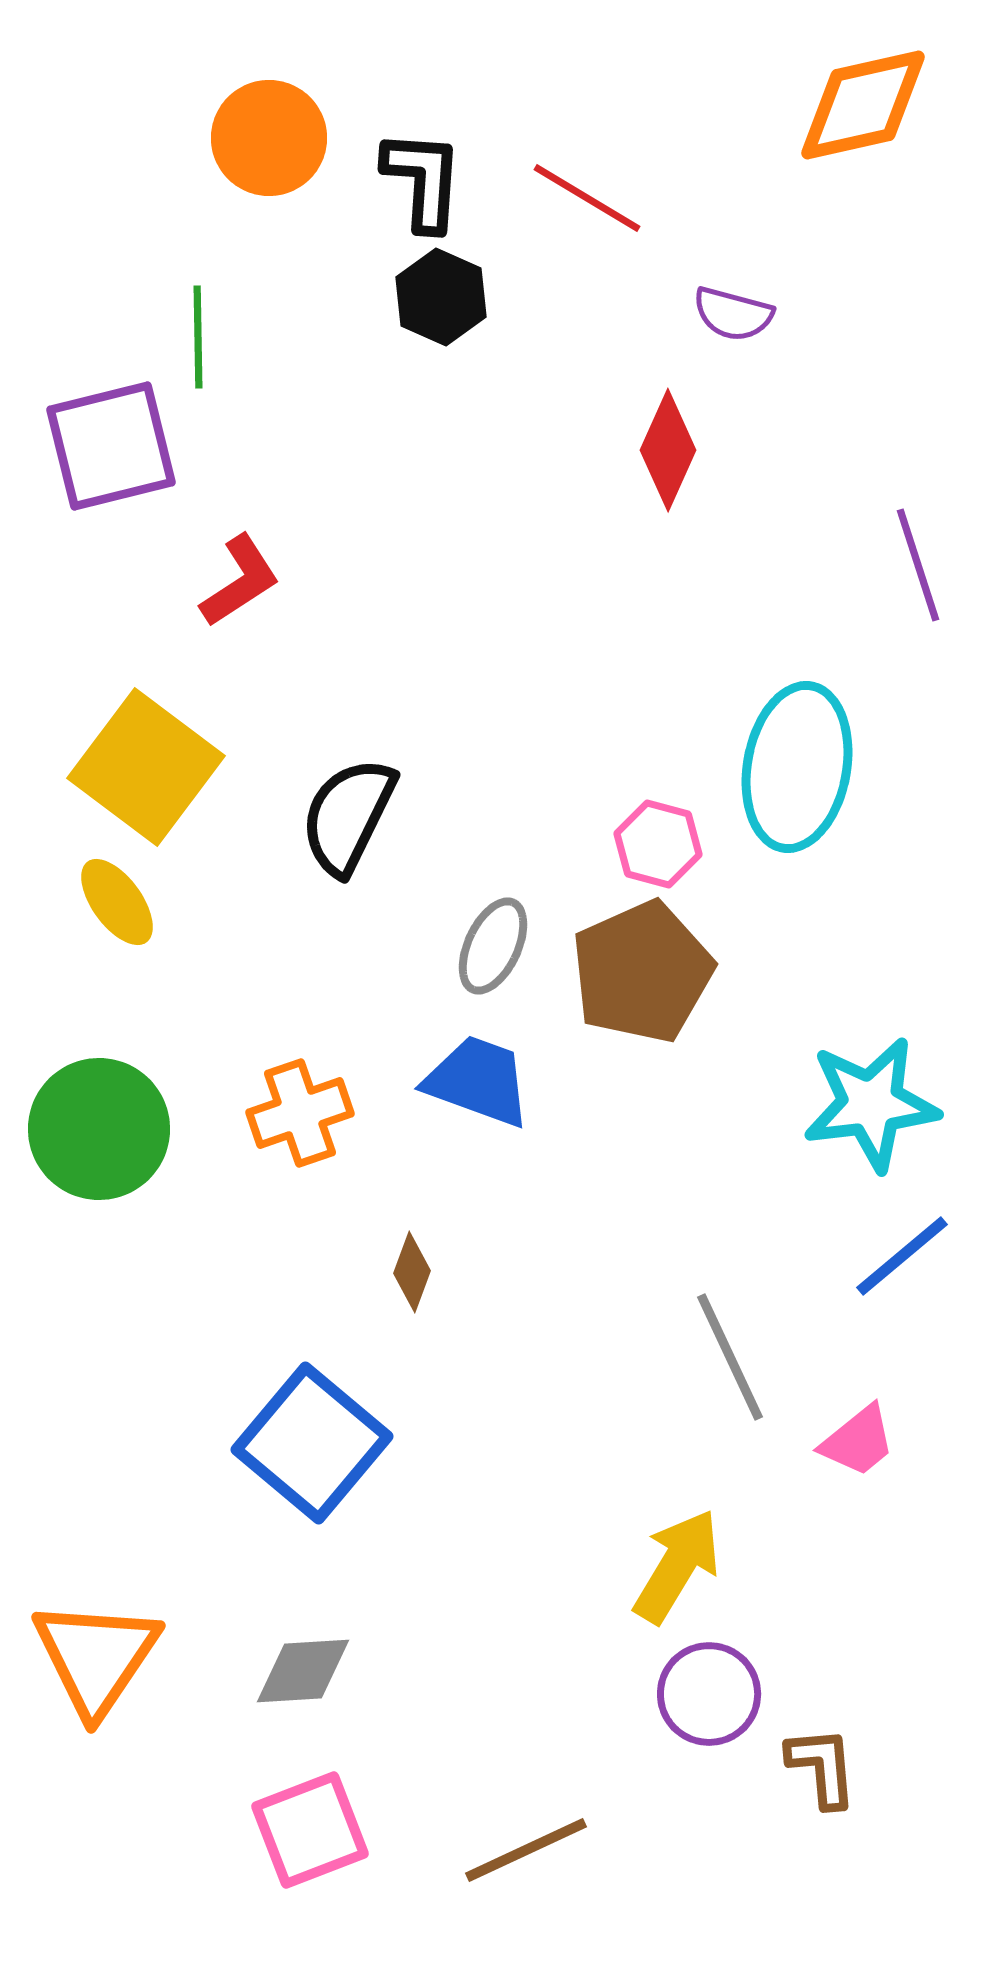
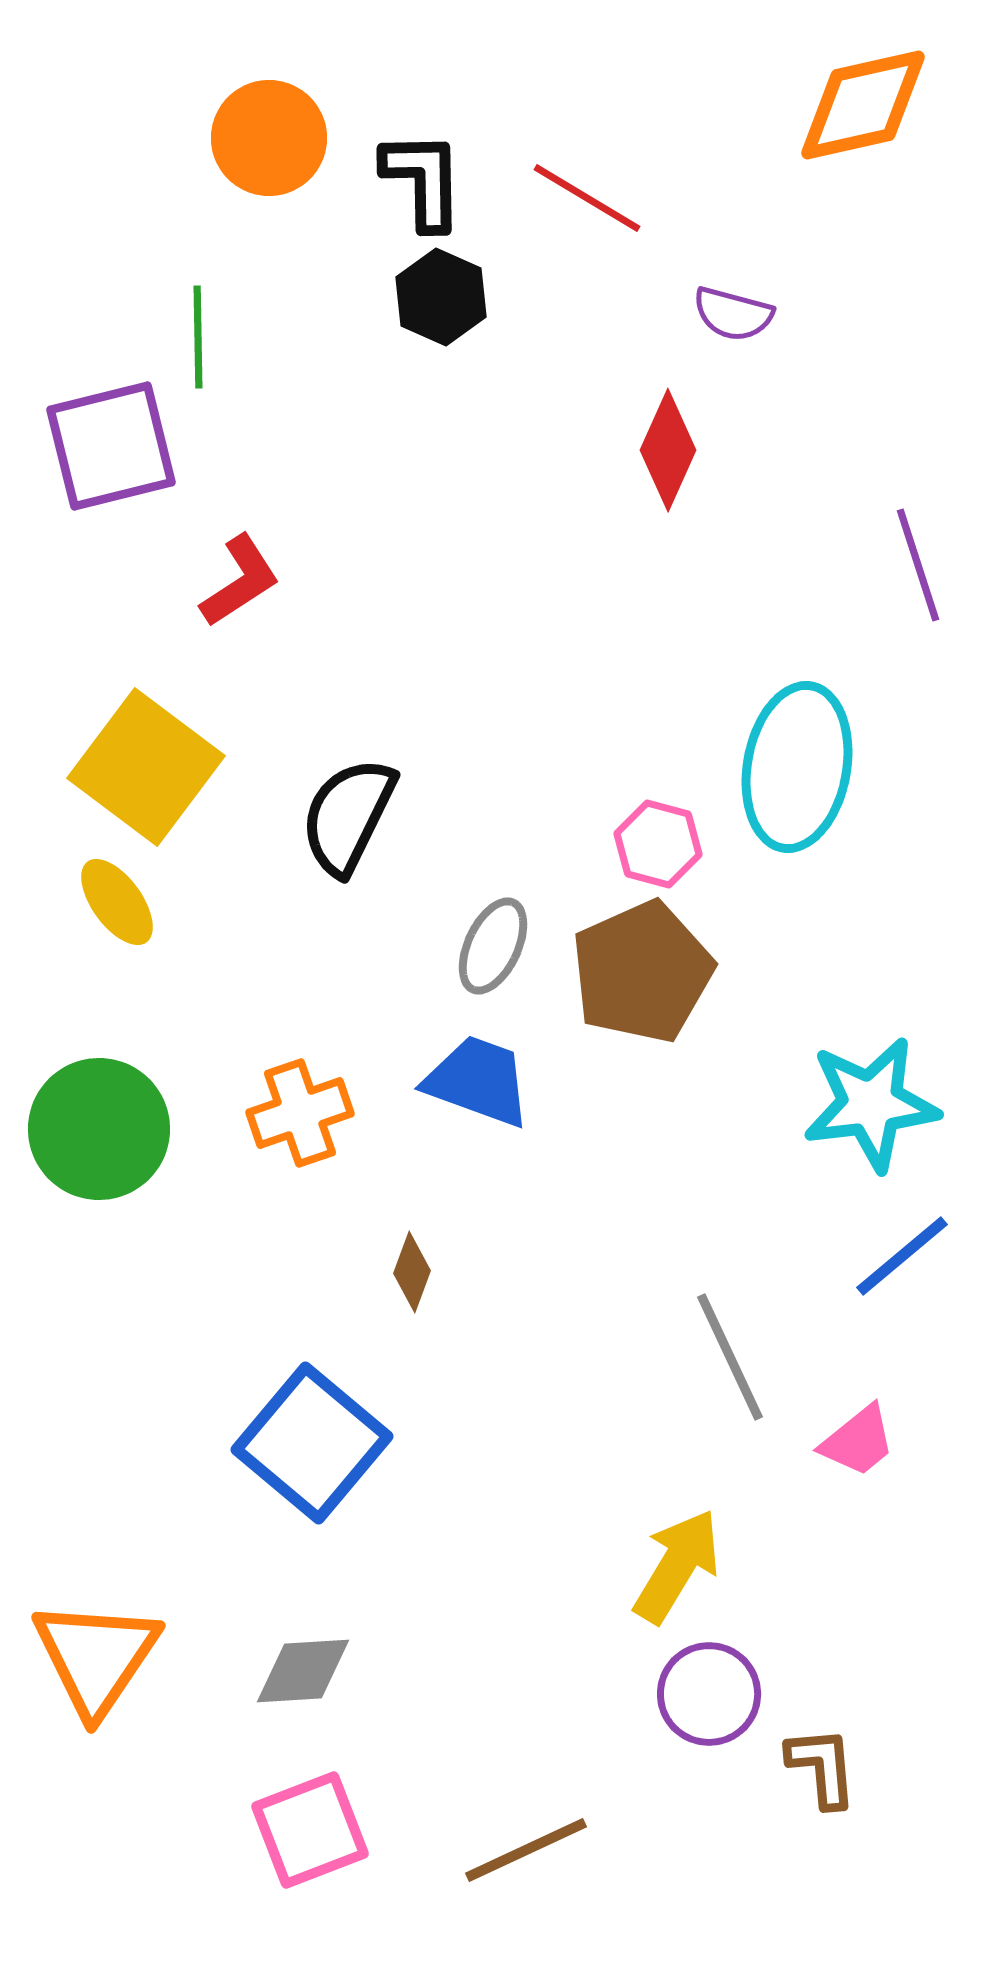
black L-shape: rotated 5 degrees counterclockwise
